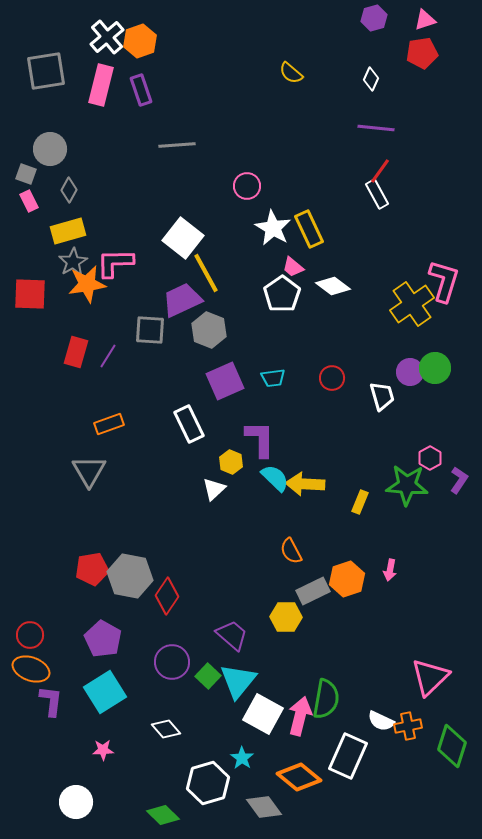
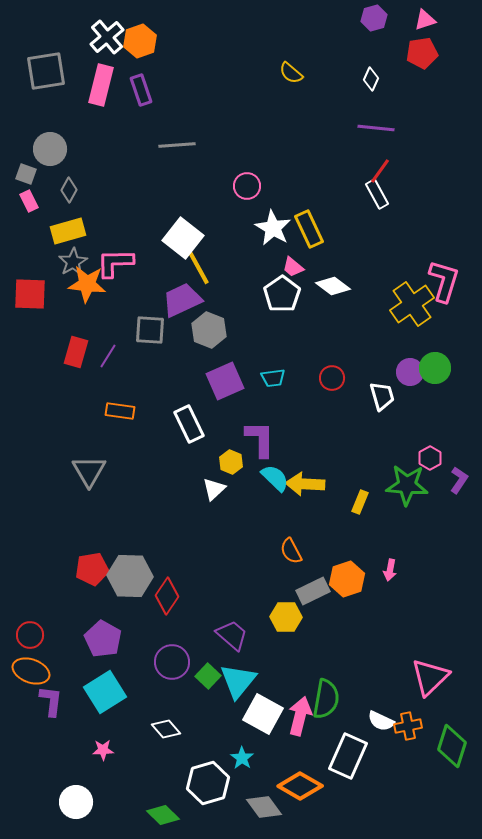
yellow line at (206, 273): moved 9 px left, 8 px up
orange star at (87, 284): rotated 15 degrees clockwise
orange rectangle at (109, 424): moved 11 px right, 13 px up; rotated 28 degrees clockwise
gray hexagon at (130, 576): rotated 9 degrees counterclockwise
orange ellipse at (31, 669): moved 2 px down
orange diamond at (299, 777): moved 1 px right, 9 px down; rotated 9 degrees counterclockwise
